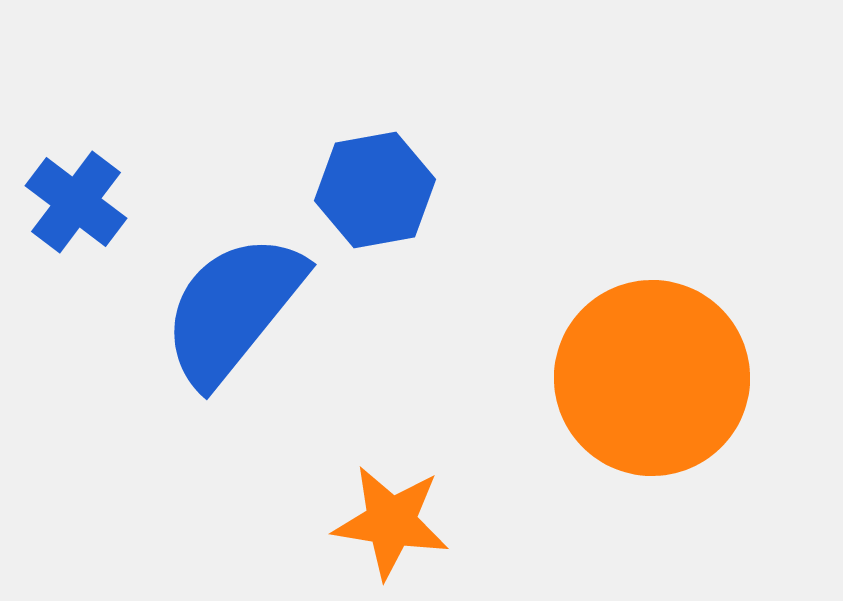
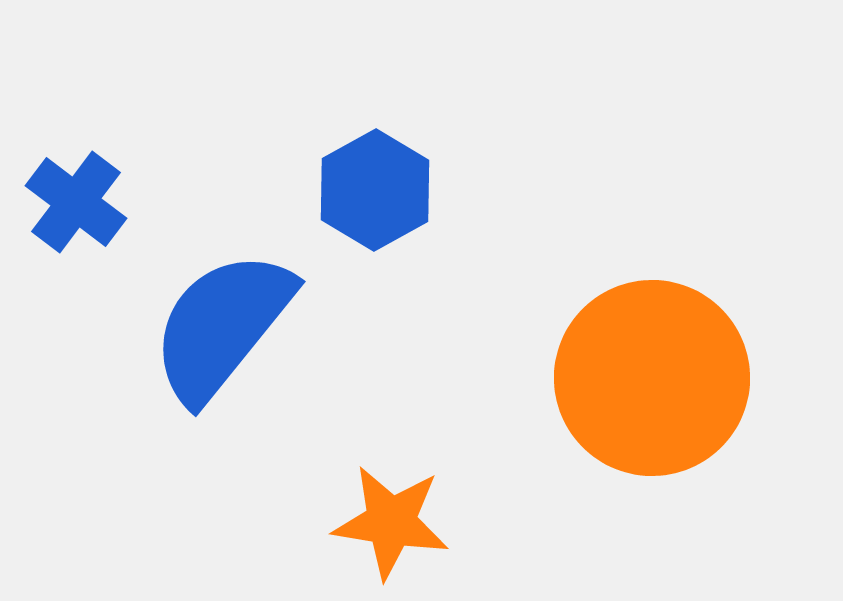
blue hexagon: rotated 19 degrees counterclockwise
blue semicircle: moved 11 px left, 17 px down
